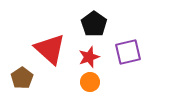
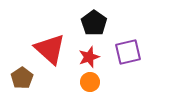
black pentagon: moved 1 px up
